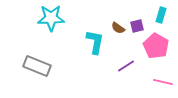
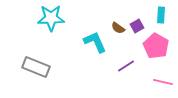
cyan rectangle: rotated 14 degrees counterclockwise
purple square: rotated 16 degrees counterclockwise
cyan L-shape: rotated 35 degrees counterclockwise
gray rectangle: moved 1 px left, 1 px down
